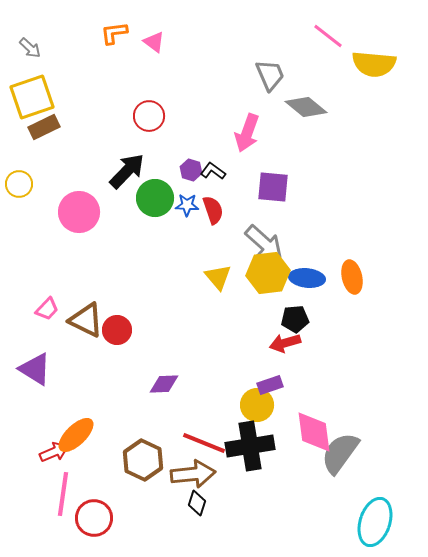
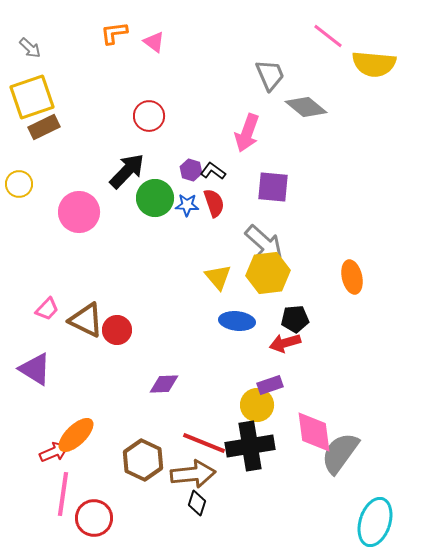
red semicircle at (213, 210): moved 1 px right, 7 px up
blue ellipse at (307, 278): moved 70 px left, 43 px down
